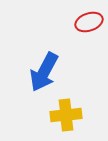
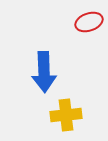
blue arrow: rotated 30 degrees counterclockwise
